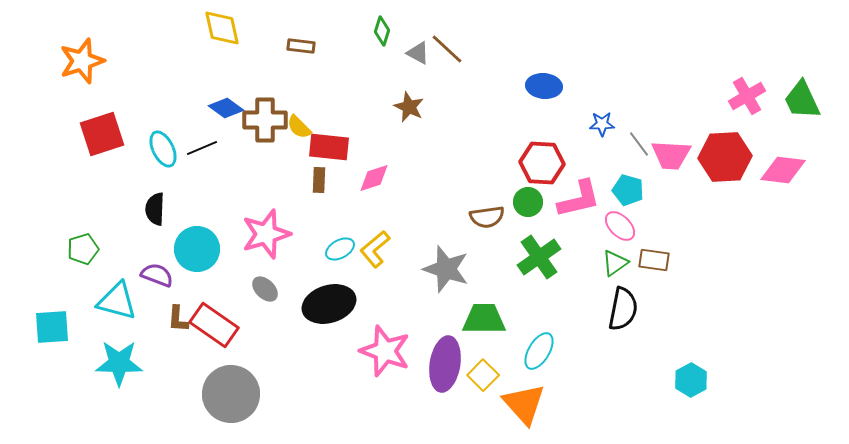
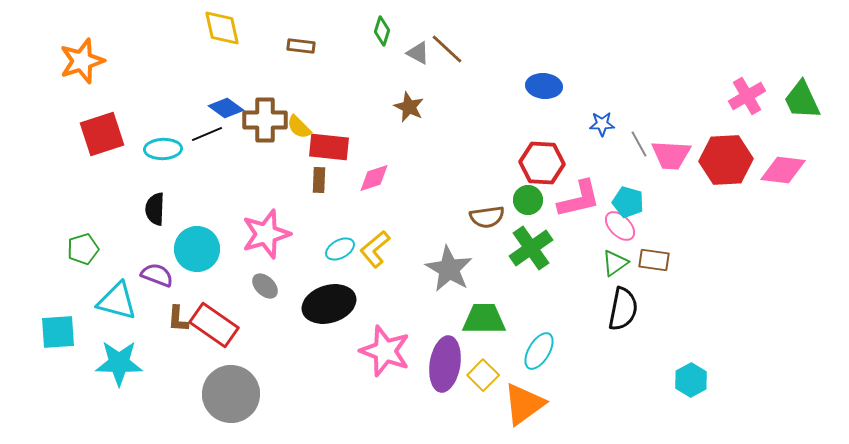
gray line at (639, 144): rotated 8 degrees clockwise
black line at (202, 148): moved 5 px right, 14 px up
cyan ellipse at (163, 149): rotated 66 degrees counterclockwise
red hexagon at (725, 157): moved 1 px right, 3 px down
cyan pentagon at (628, 190): moved 12 px down
green circle at (528, 202): moved 2 px up
green cross at (539, 257): moved 8 px left, 9 px up
gray star at (446, 269): moved 3 px right; rotated 12 degrees clockwise
gray ellipse at (265, 289): moved 3 px up
cyan square at (52, 327): moved 6 px right, 5 px down
orange triangle at (524, 404): rotated 36 degrees clockwise
